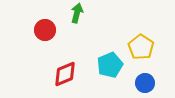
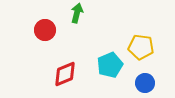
yellow pentagon: rotated 25 degrees counterclockwise
